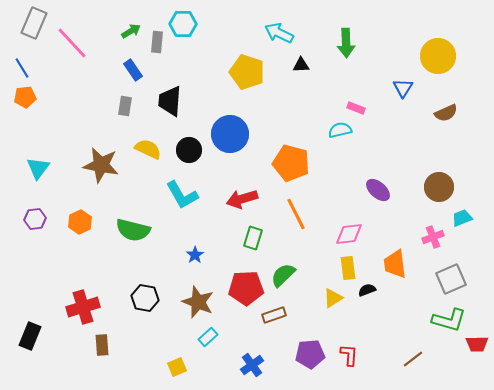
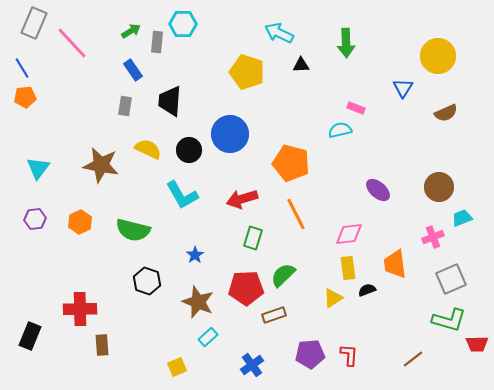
black hexagon at (145, 298): moved 2 px right, 17 px up; rotated 8 degrees clockwise
red cross at (83, 307): moved 3 px left, 2 px down; rotated 16 degrees clockwise
